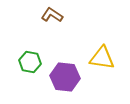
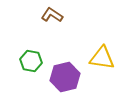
green hexagon: moved 1 px right, 1 px up
purple hexagon: rotated 20 degrees counterclockwise
